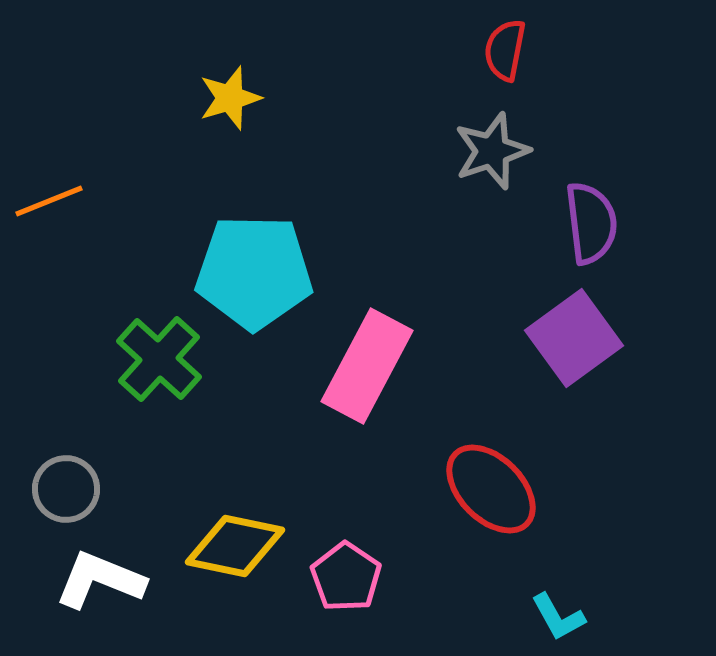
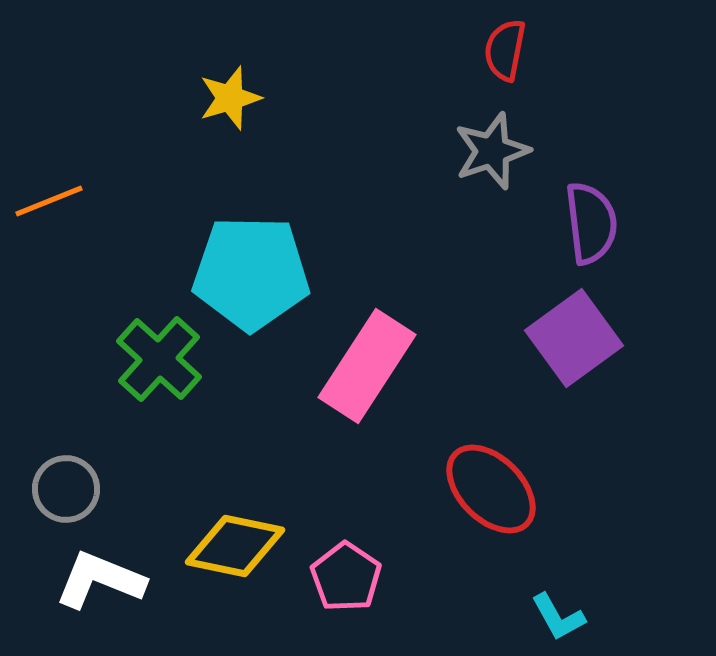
cyan pentagon: moved 3 px left, 1 px down
pink rectangle: rotated 5 degrees clockwise
